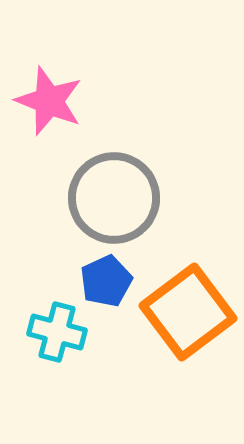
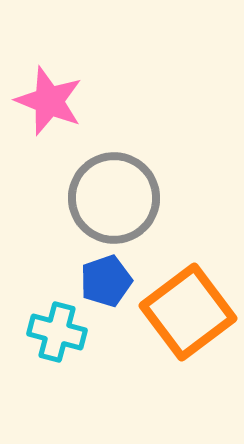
blue pentagon: rotated 6 degrees clockwise
